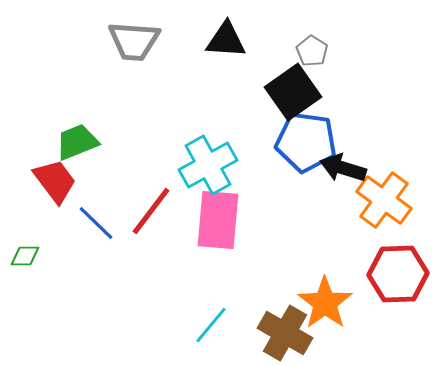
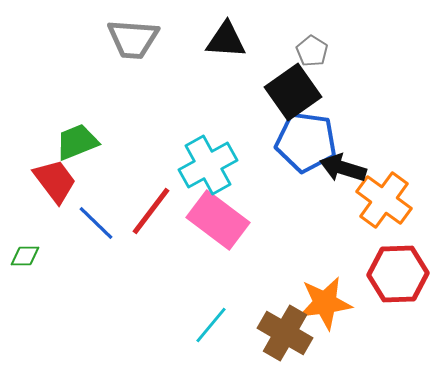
gray trapezoid: moved 1 px left, 2 px up
pink rectangle: rotated 58 degrees counterclockwise
orange star: rotated 28 degrees clockwise
